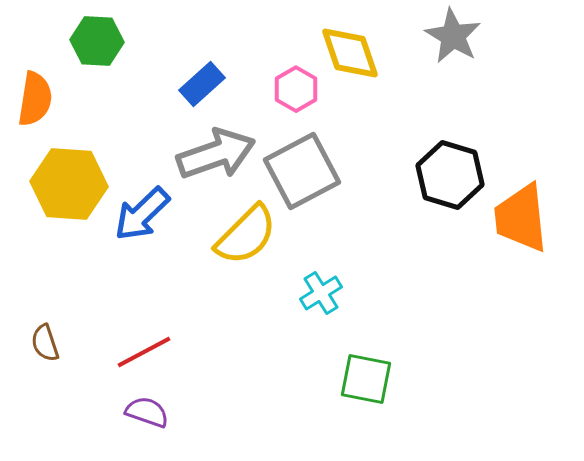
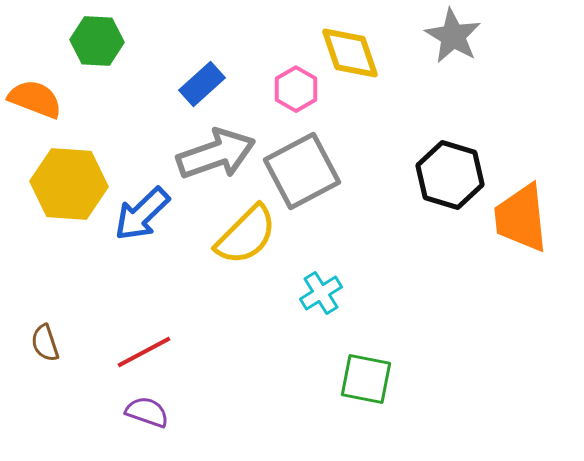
orange semicircle: rotated 78 degrees counterclockwise
